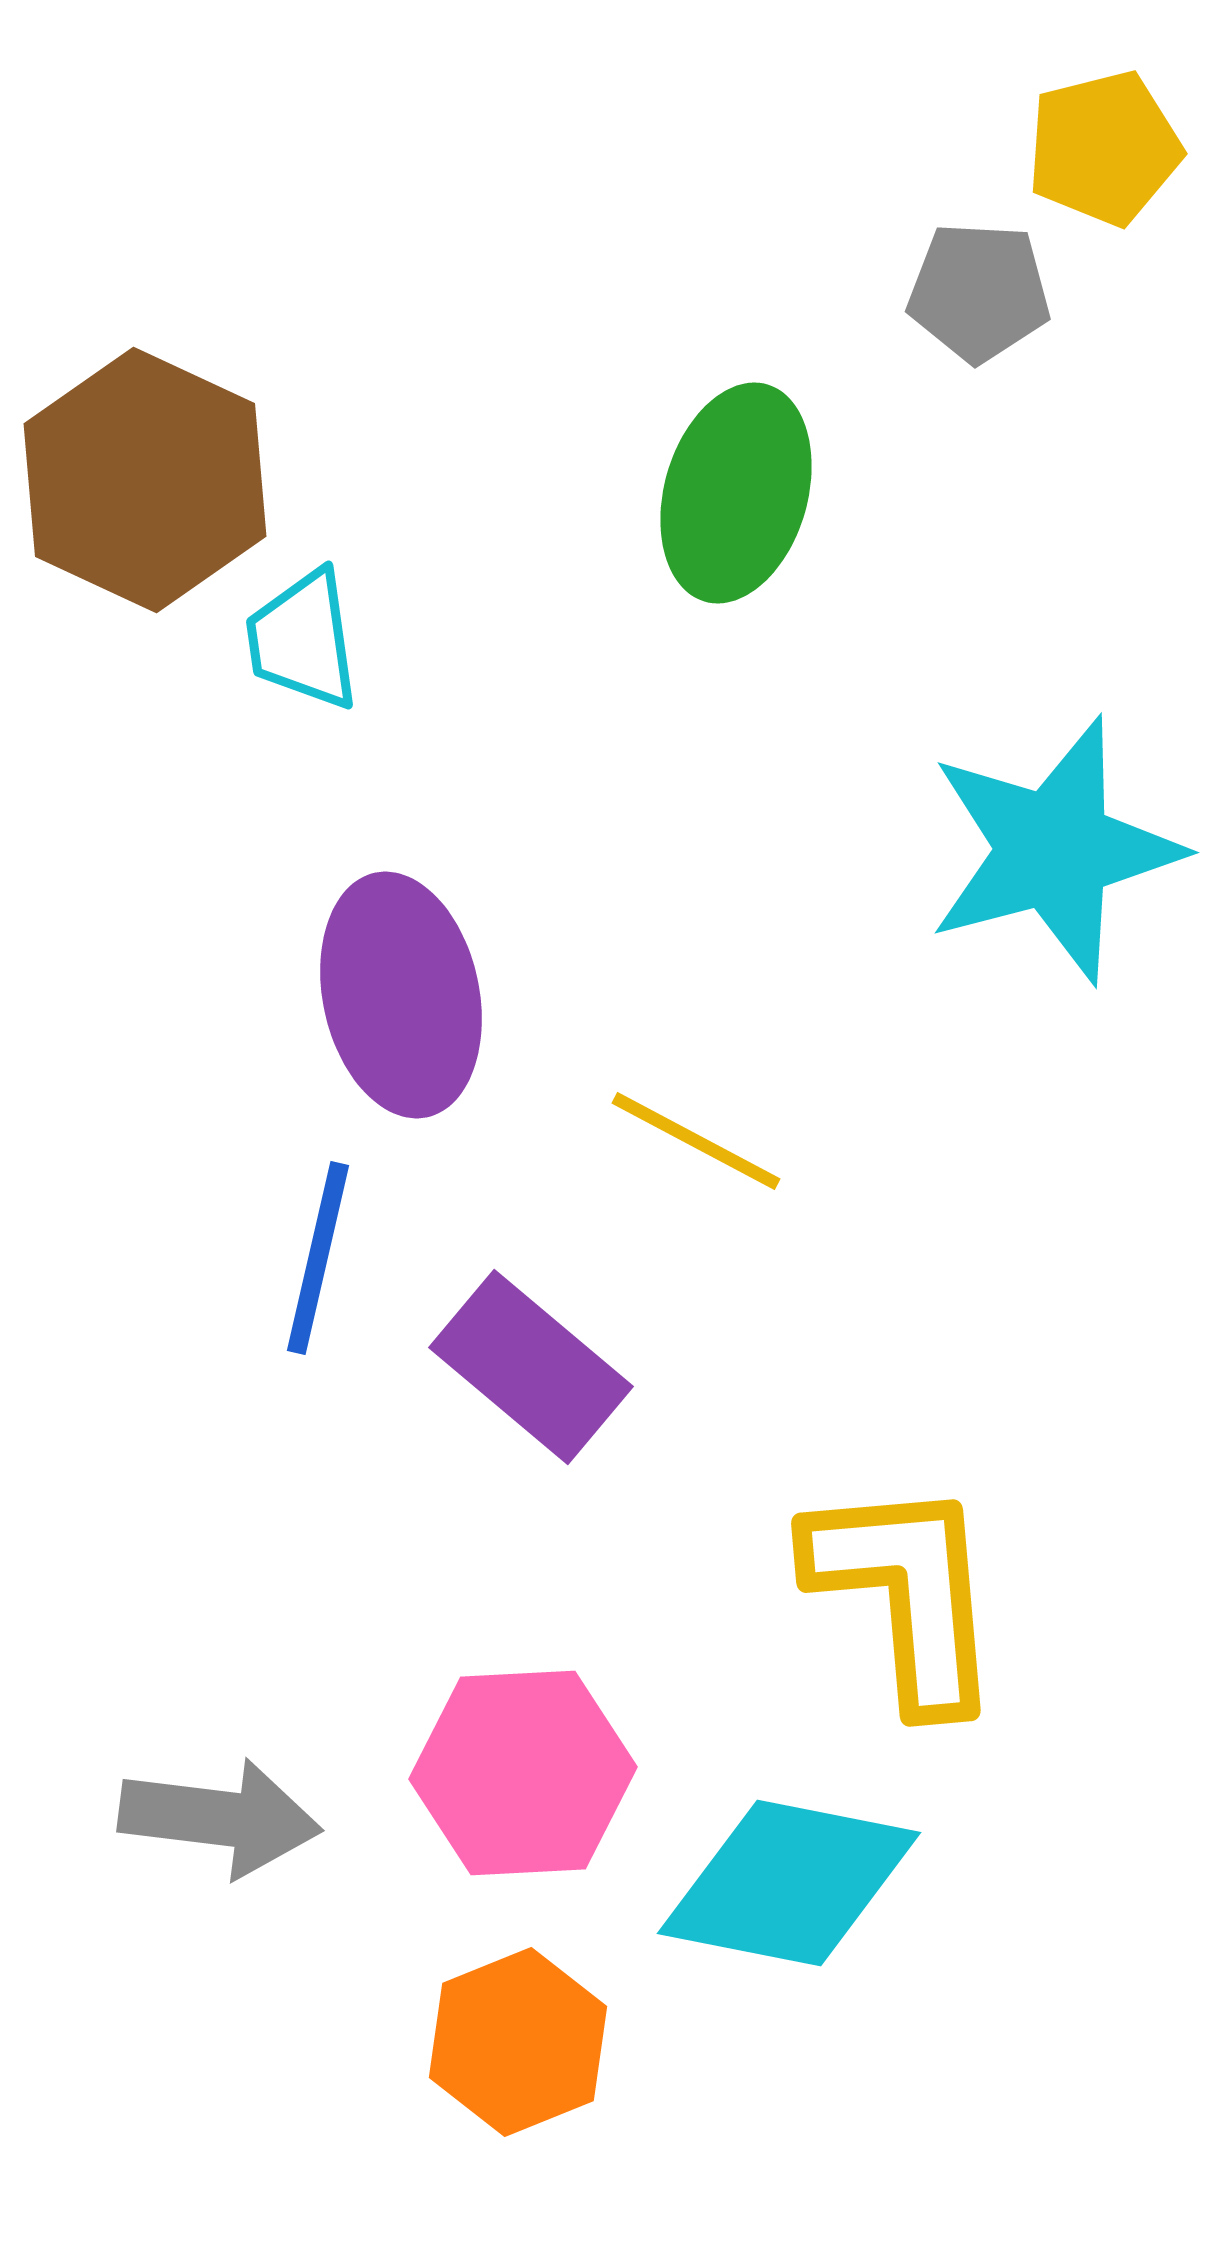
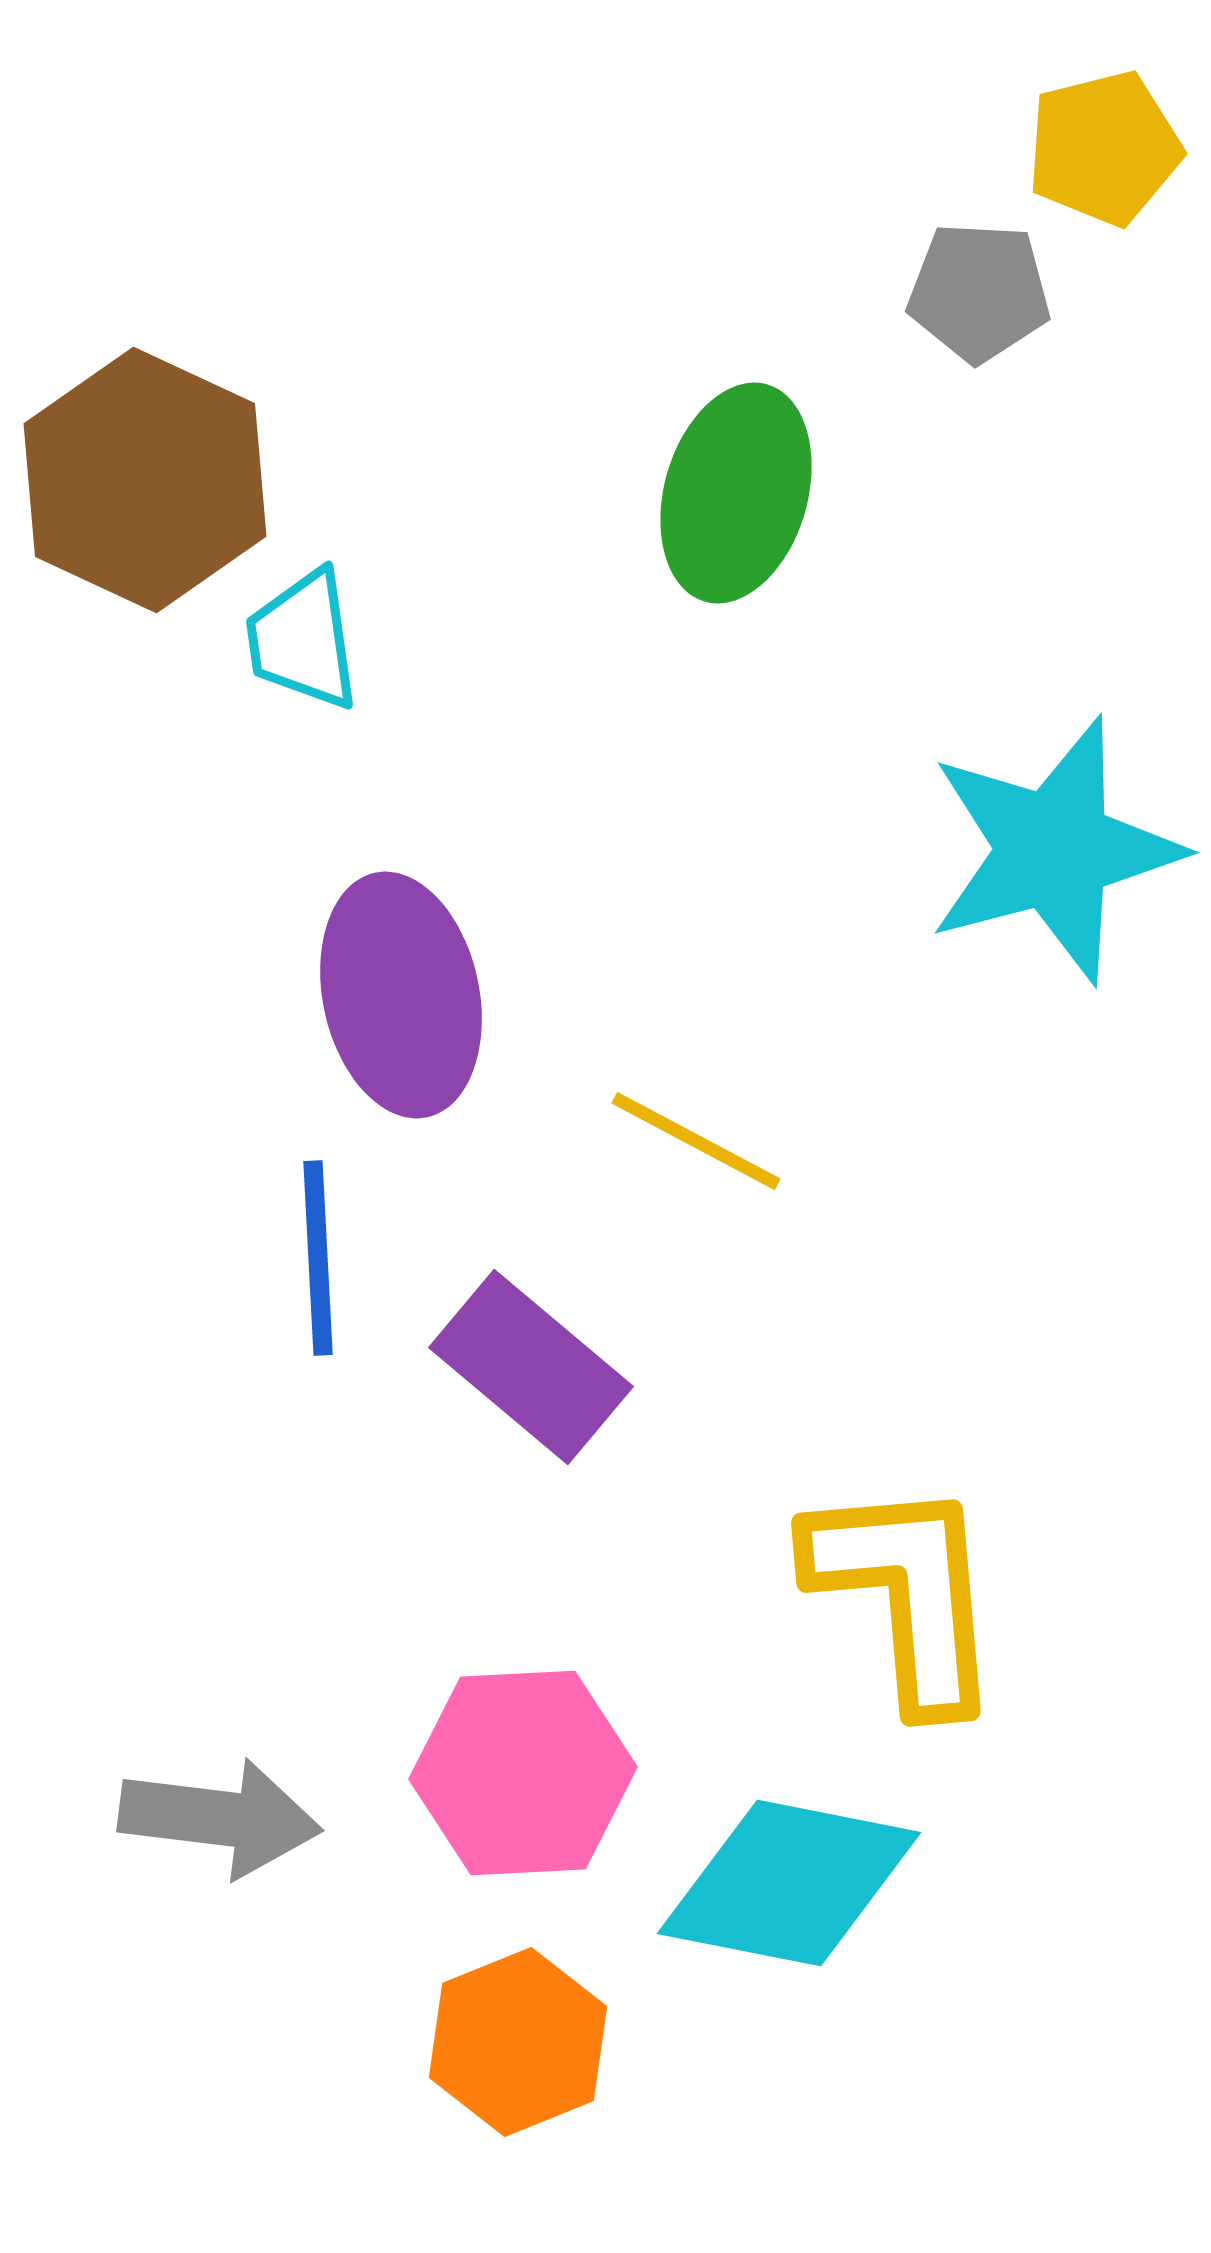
blue line: rotated 16 degrees counterclockwise
